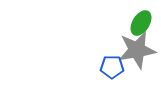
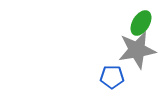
blue pentagon: moved 10 px down
